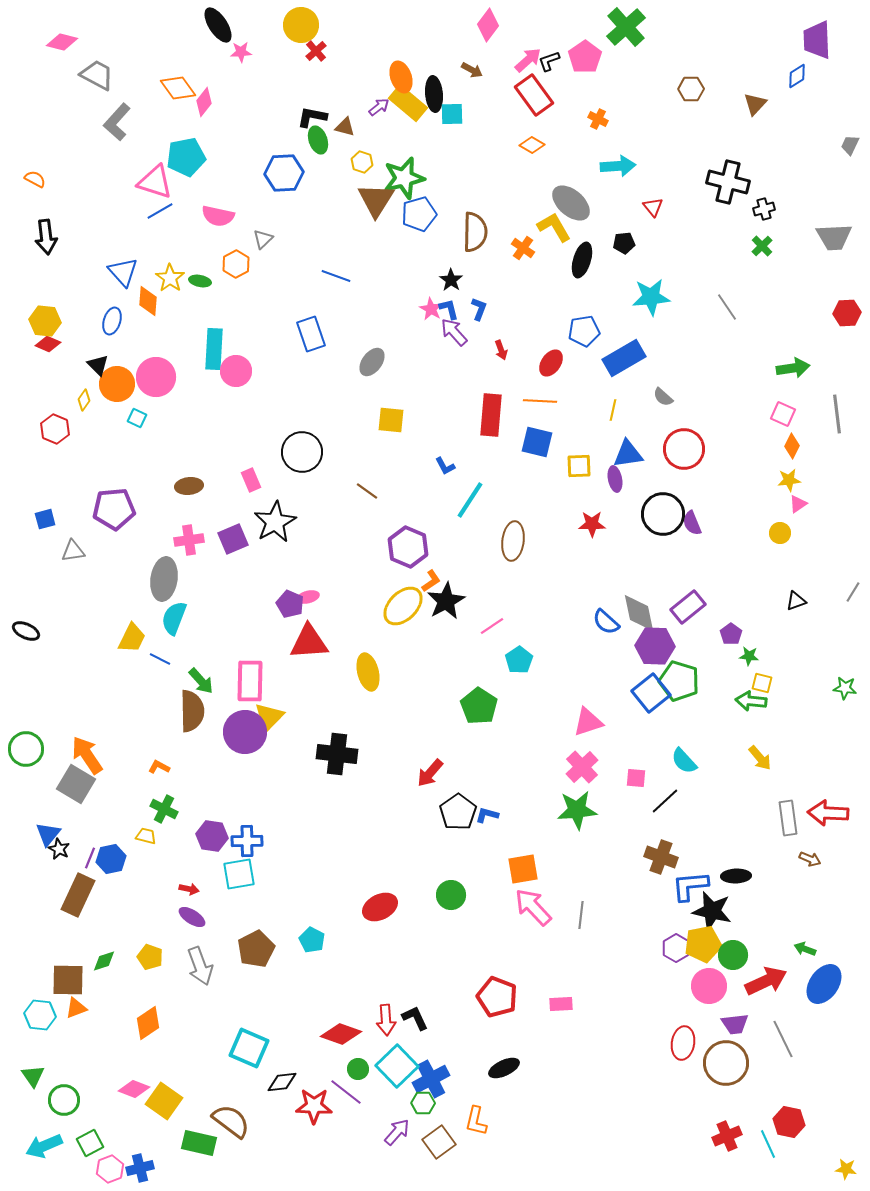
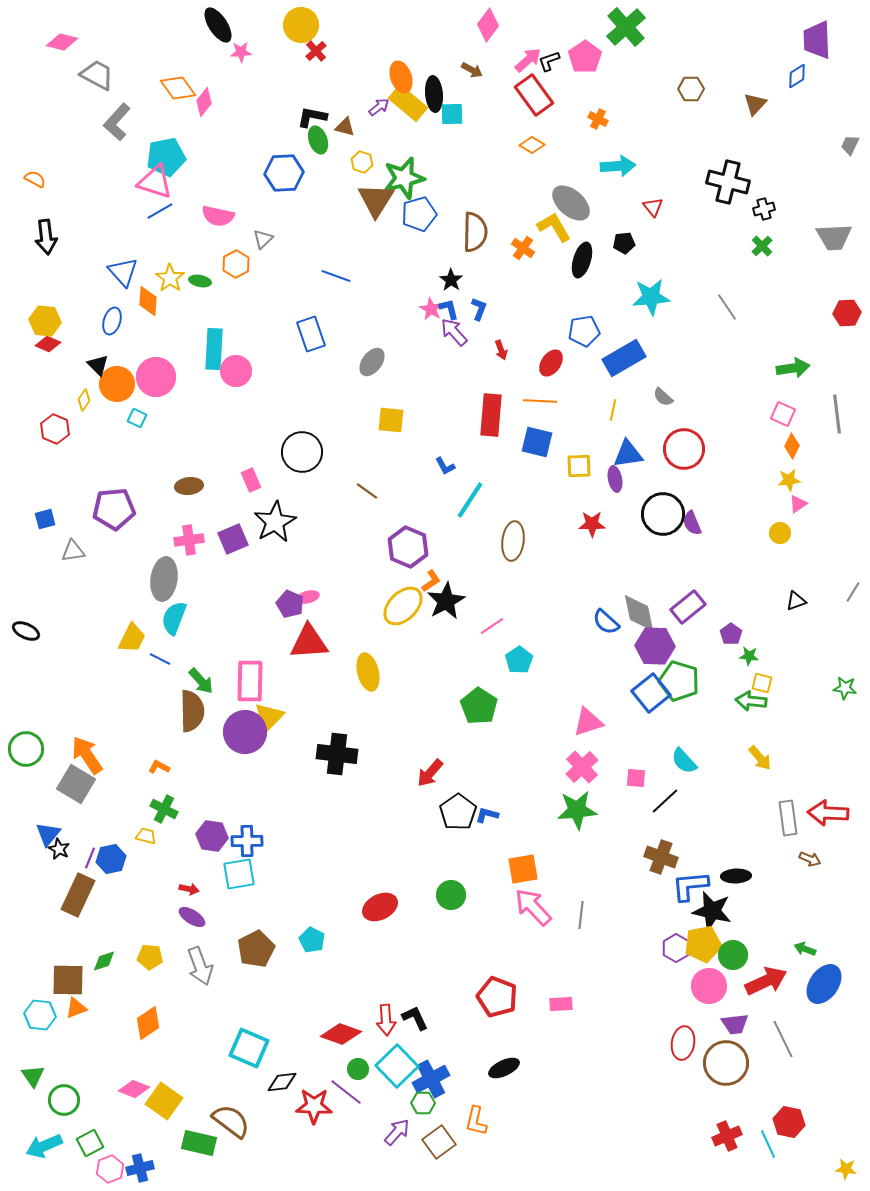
cyan pentagon at (186, 157): moved 20 px left
yellow pentagon at (150, 957): rotated 15 degrees counterclockwise
